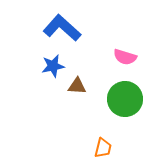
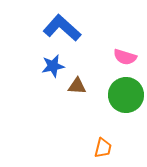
green circle: moved 1 px right, 4 px up
